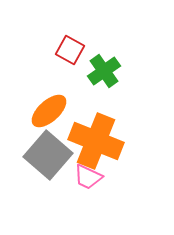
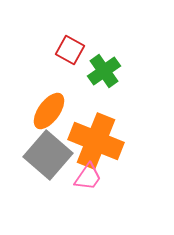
orange ellipse: rotated 12 degrees counterclockwise
pink trapezoid: rotated 80 degrees counterclockwise
